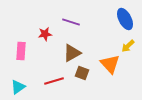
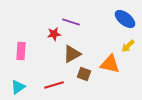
blue ellipse: rotated 25 degrees counterclockwise
red star: moved 9 px right
brown triangle: moved 1 px down
orange triangle: rotated 35 degrees counterclockwise
brown square: moved 2 px right, 1 px down
red line: moved 4 px down
